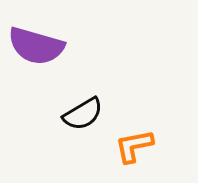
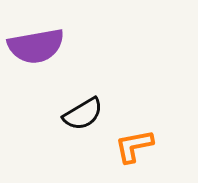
purple semicircle: rotated 26 degrees counterclockwise
